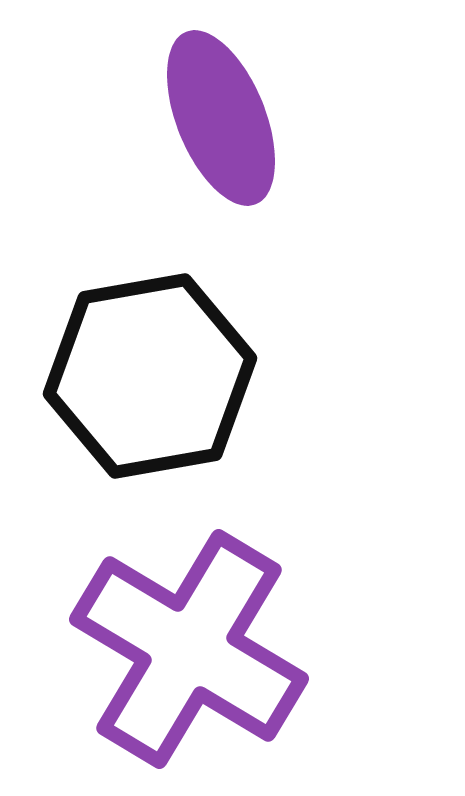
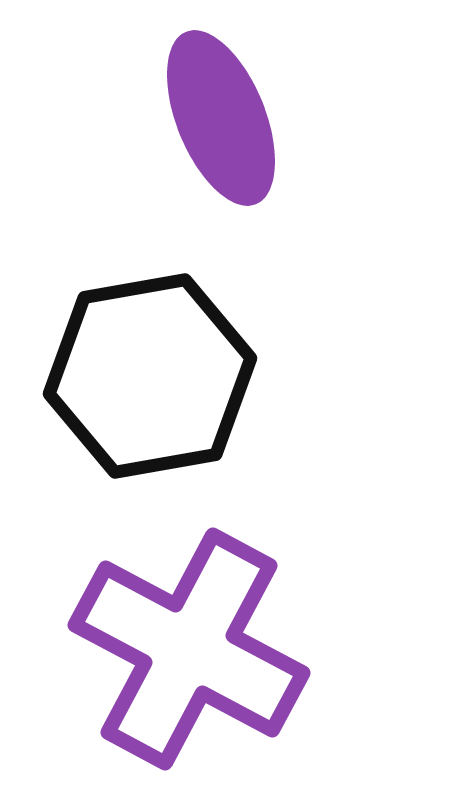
purple cross: rotated 3 degrees counterclockwise
